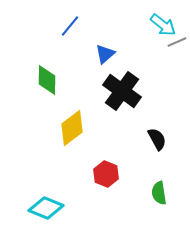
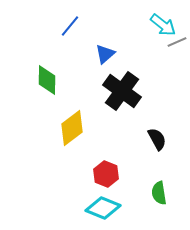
cyan diamond: moved 57 px right
